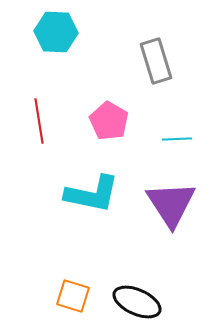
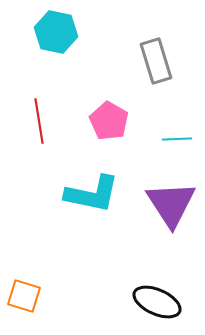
cyan hexagon: rotated 9 degrees clockwise
orange square: moved 49 px left
black ellipse: moved 20 px right
